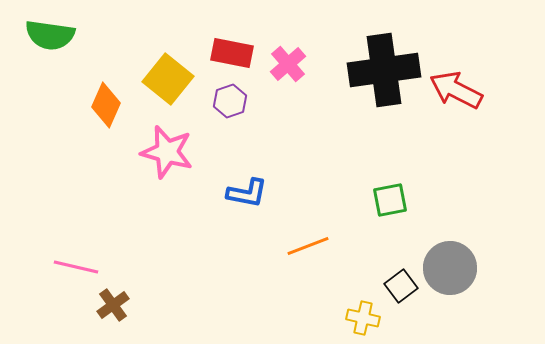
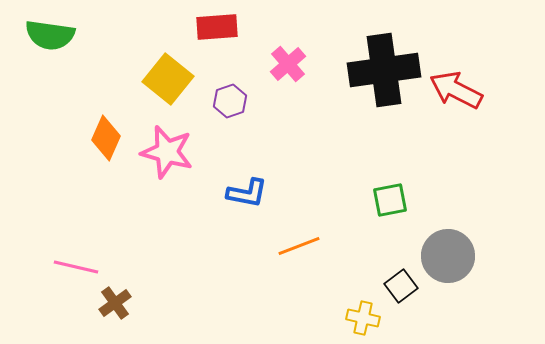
red rectangle: moved 15 px left, 26 px up; rotated 15 degrees counterclockwise
orange diamond: moved 33 px down
orange line: moved 9 px left
gray circle: moved 2 px left, 12 px up
brown cross: moved 2 px right, 2 px up
